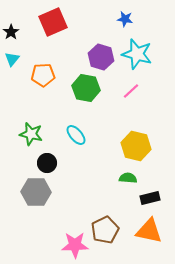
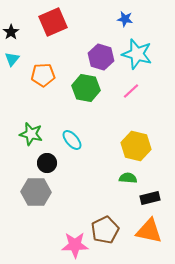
cyan ellipse: moved 4 px left, 5 px down
